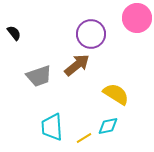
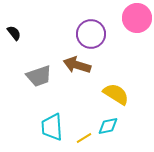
brown arrow: rotated 124 degrees counterclockwise
